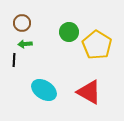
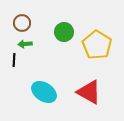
green circle: moved 5 px left
cyan ellipse: moved 2 px down
